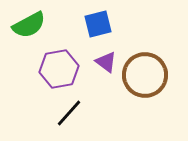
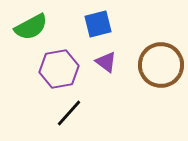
green semicircle: moved 2 px right, 2 px down
brown circle: moved 16 px right, 10 px up
